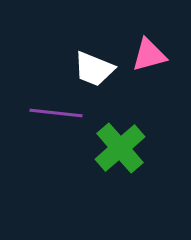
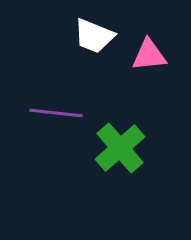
pink triangle: rotated 9 degrees clockwise
white trapezoid: moved 33 px up
